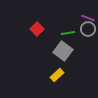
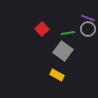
red square: moved 5 px right
yellow rectangle: rotated 72 degrees clockwise
